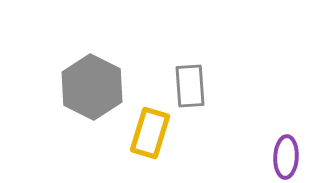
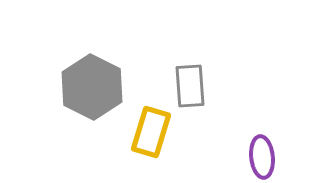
yellow rectangle: moved 1 px right, 1 px up
purple ellipse: moved 24 px left; rotated 9 degrees counterclockwise
